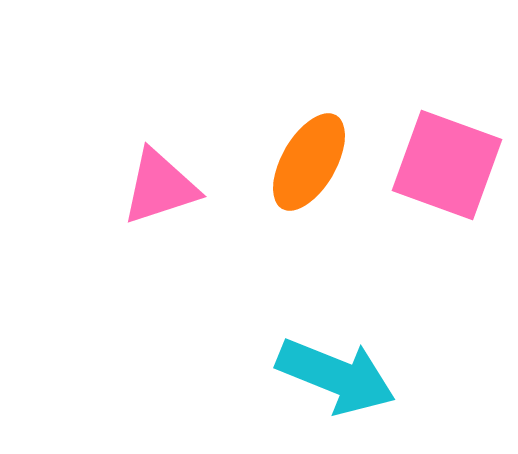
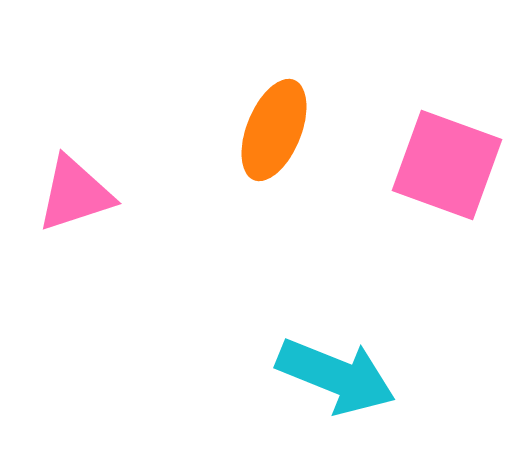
orange ellipse: moved 35 px left, 32 px up; rotated 8 degrees counterclockwise
pink triangle: moved 85 px left, 7 px down
